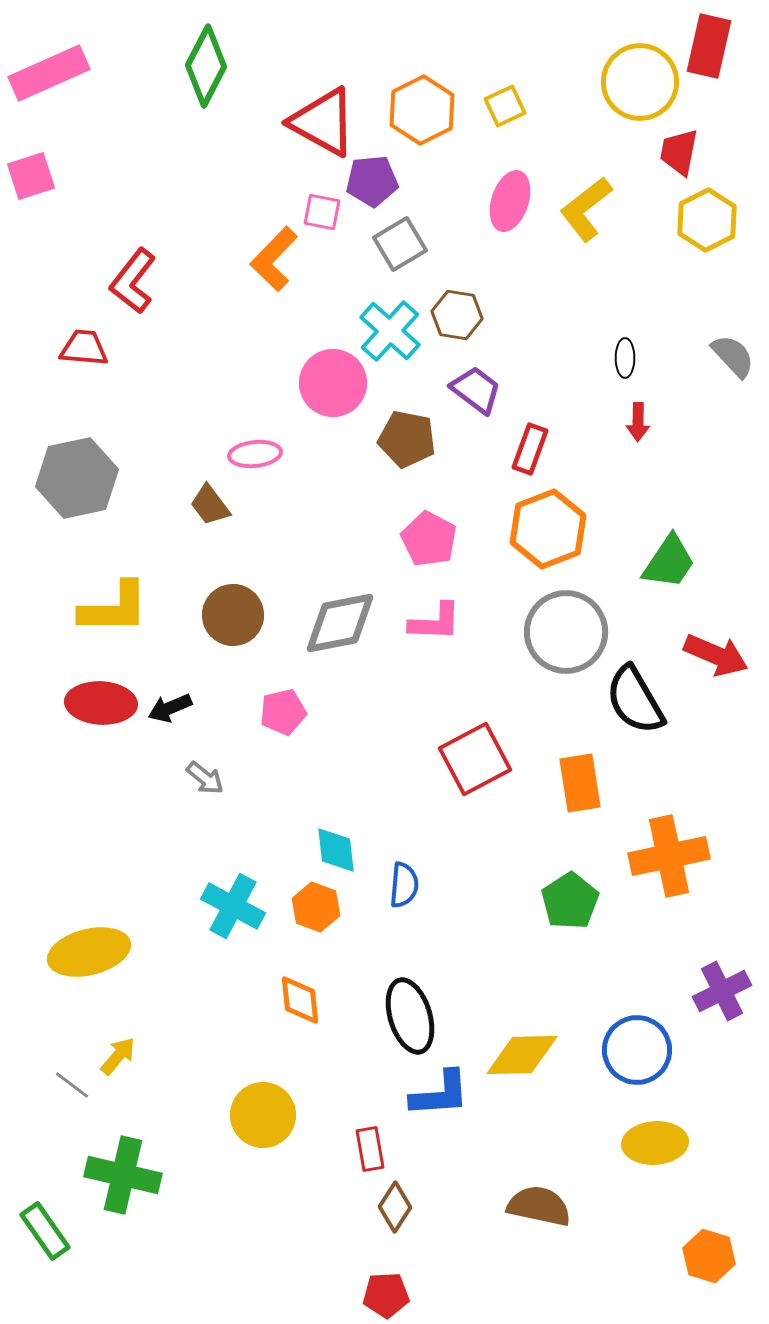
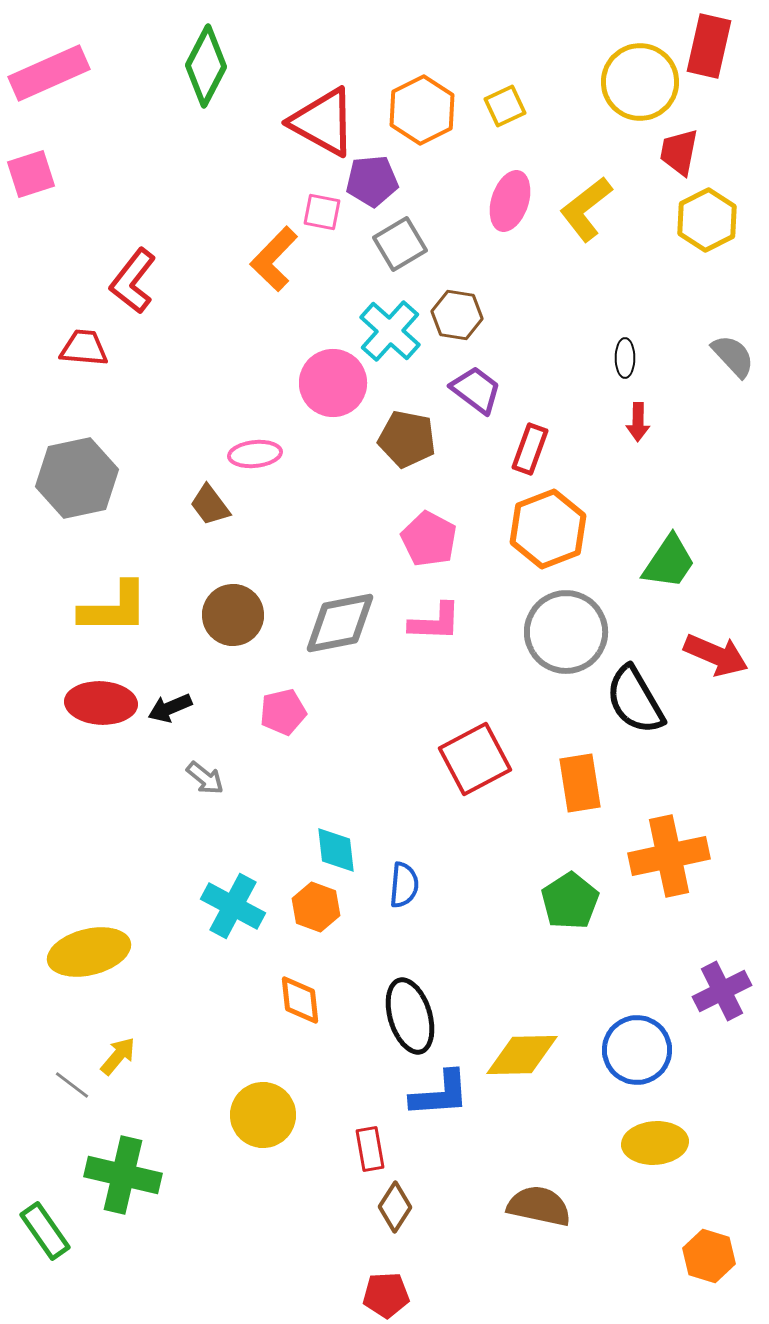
pink square at (31, 176): moved 2 px up
